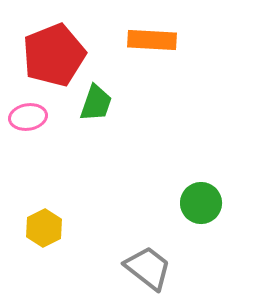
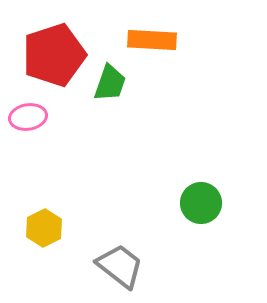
red pentagon: rotated 4 degrees clockwise
green trapezoid: moved 14 px right, 20 px up
gray trapezoid: moved 28 px left, 2 px up
